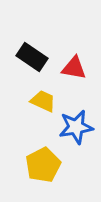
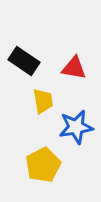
black rectangle: moved 8 px left, 4 px down
yellow trapezoid: rotated 56 degrees clockwise
